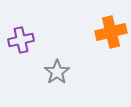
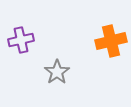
orange cross: moved 9 px down
